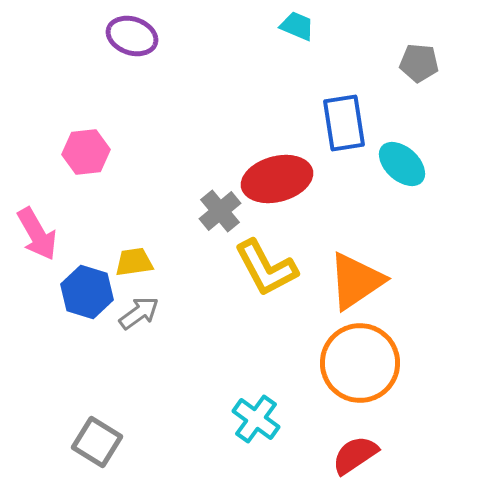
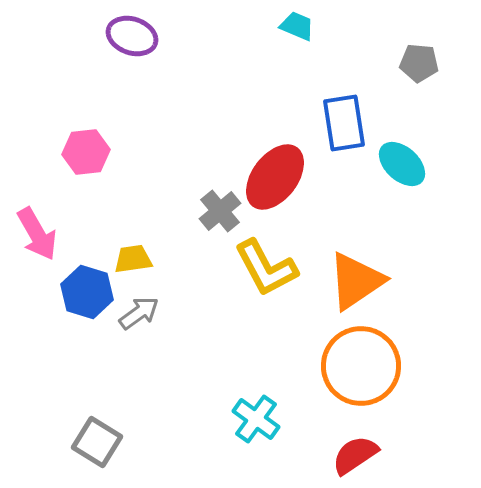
red ellipse: moved 2 px left, 2 px up; rotated 38 degrees counterclockwise
yellow trapezoid: moved 1 px left, 3 px up
orange circle: moved 1 px right, 3 px down
